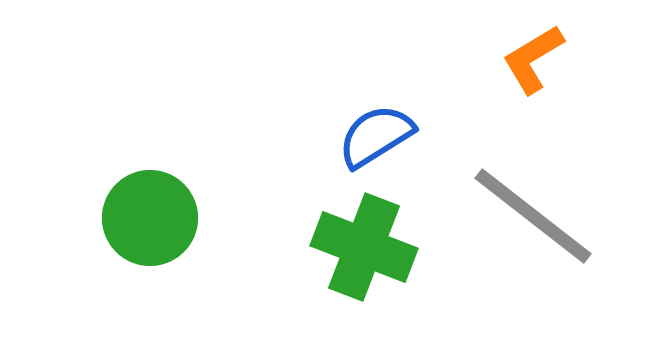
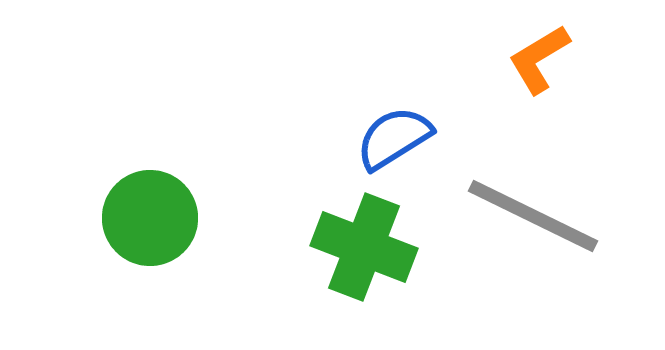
orange L-shape: moved 6 px right
blue semicircle: moved 18 px right, 2 px down
gray line: rotated 12 degrees counterclockwise
